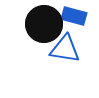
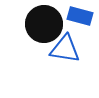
blue rectangle: moved 6 px right
